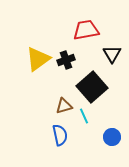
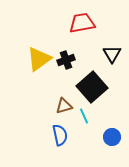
red trapezoid: moved 4 px left, 7 px up
yellow triangle: moved 1 px right
